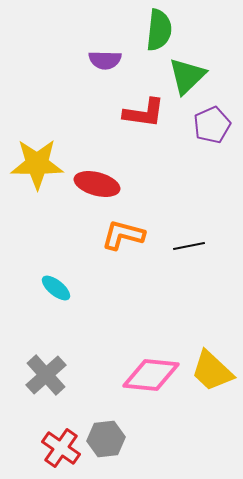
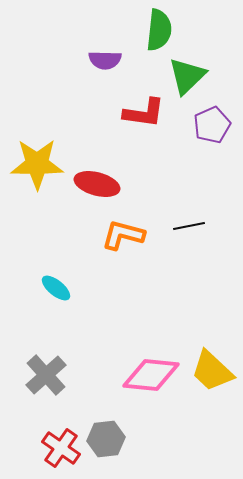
black line: moved 20 px up
